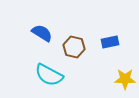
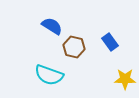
blue semicircle: moved 10 px right, 7 px up
blue rectangle: rotated 66 degrees clockwise
cyan semicircle: rotated 8 degrees counterclockwise
